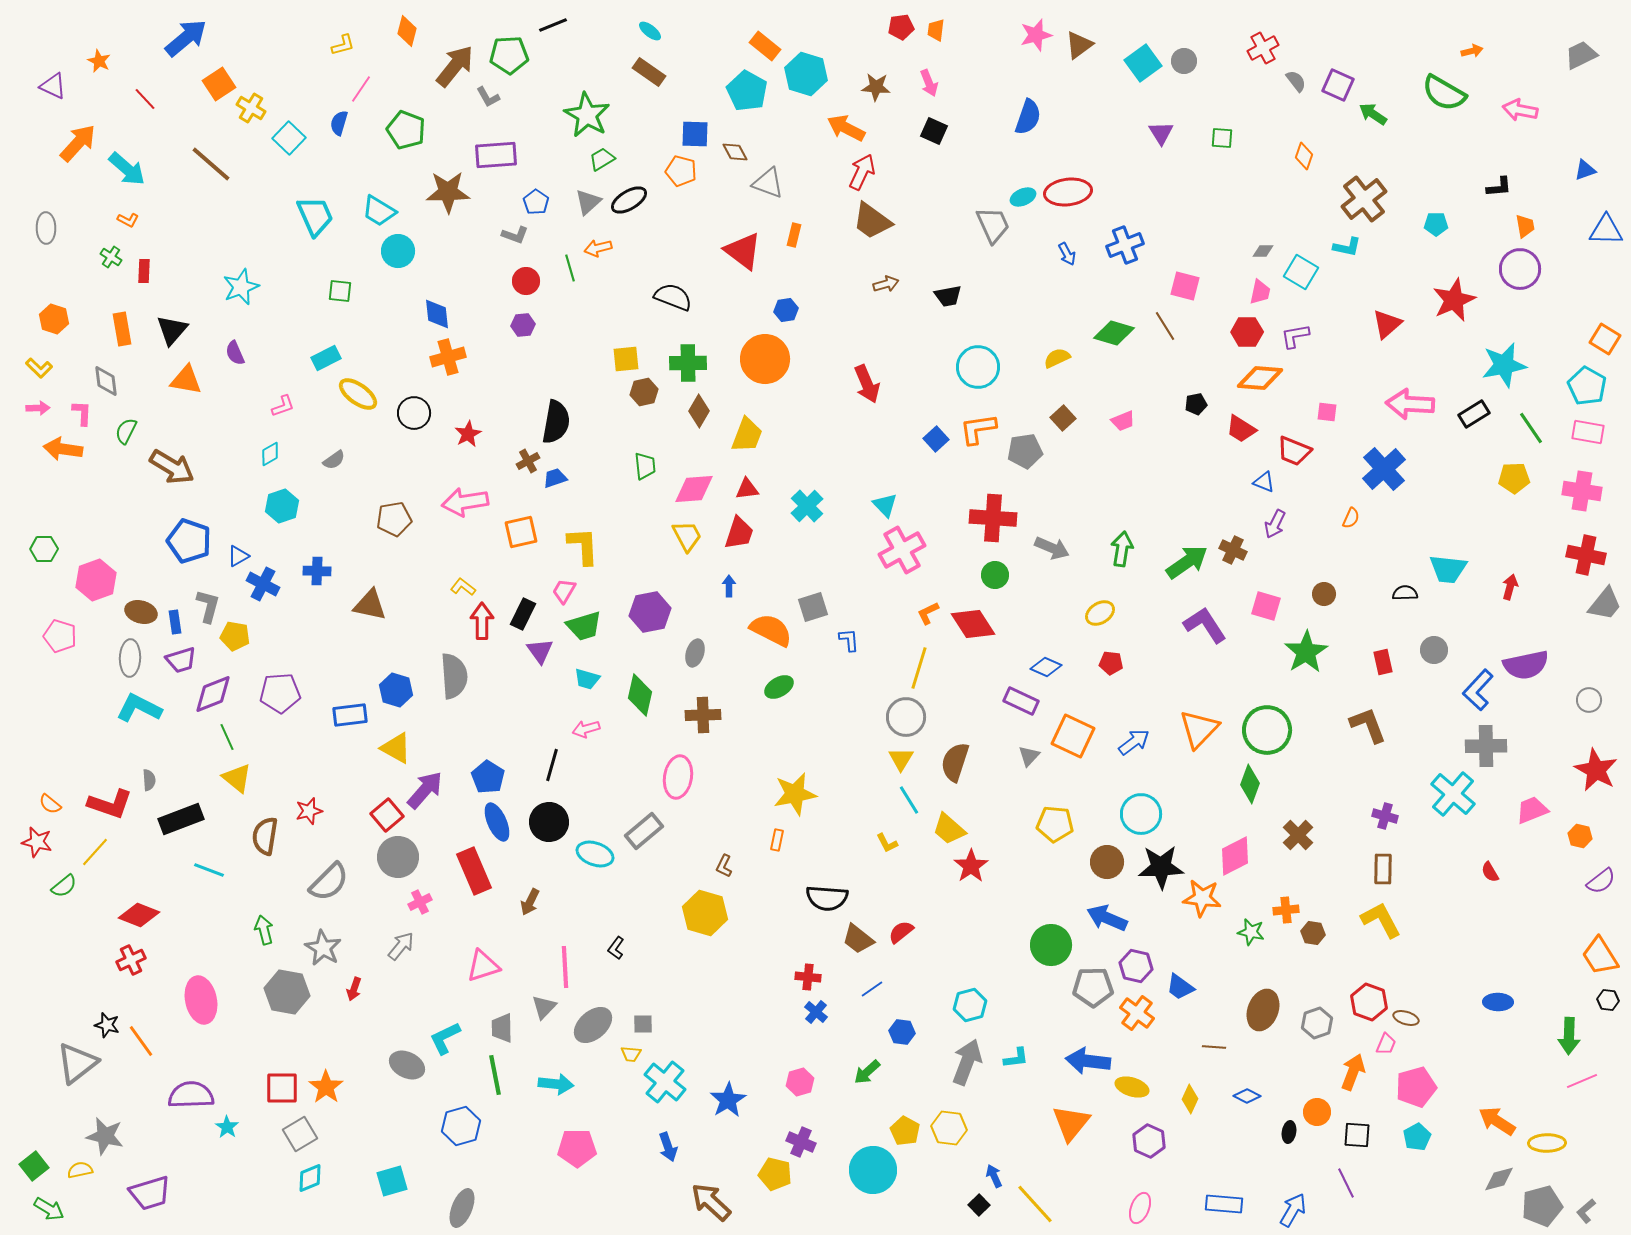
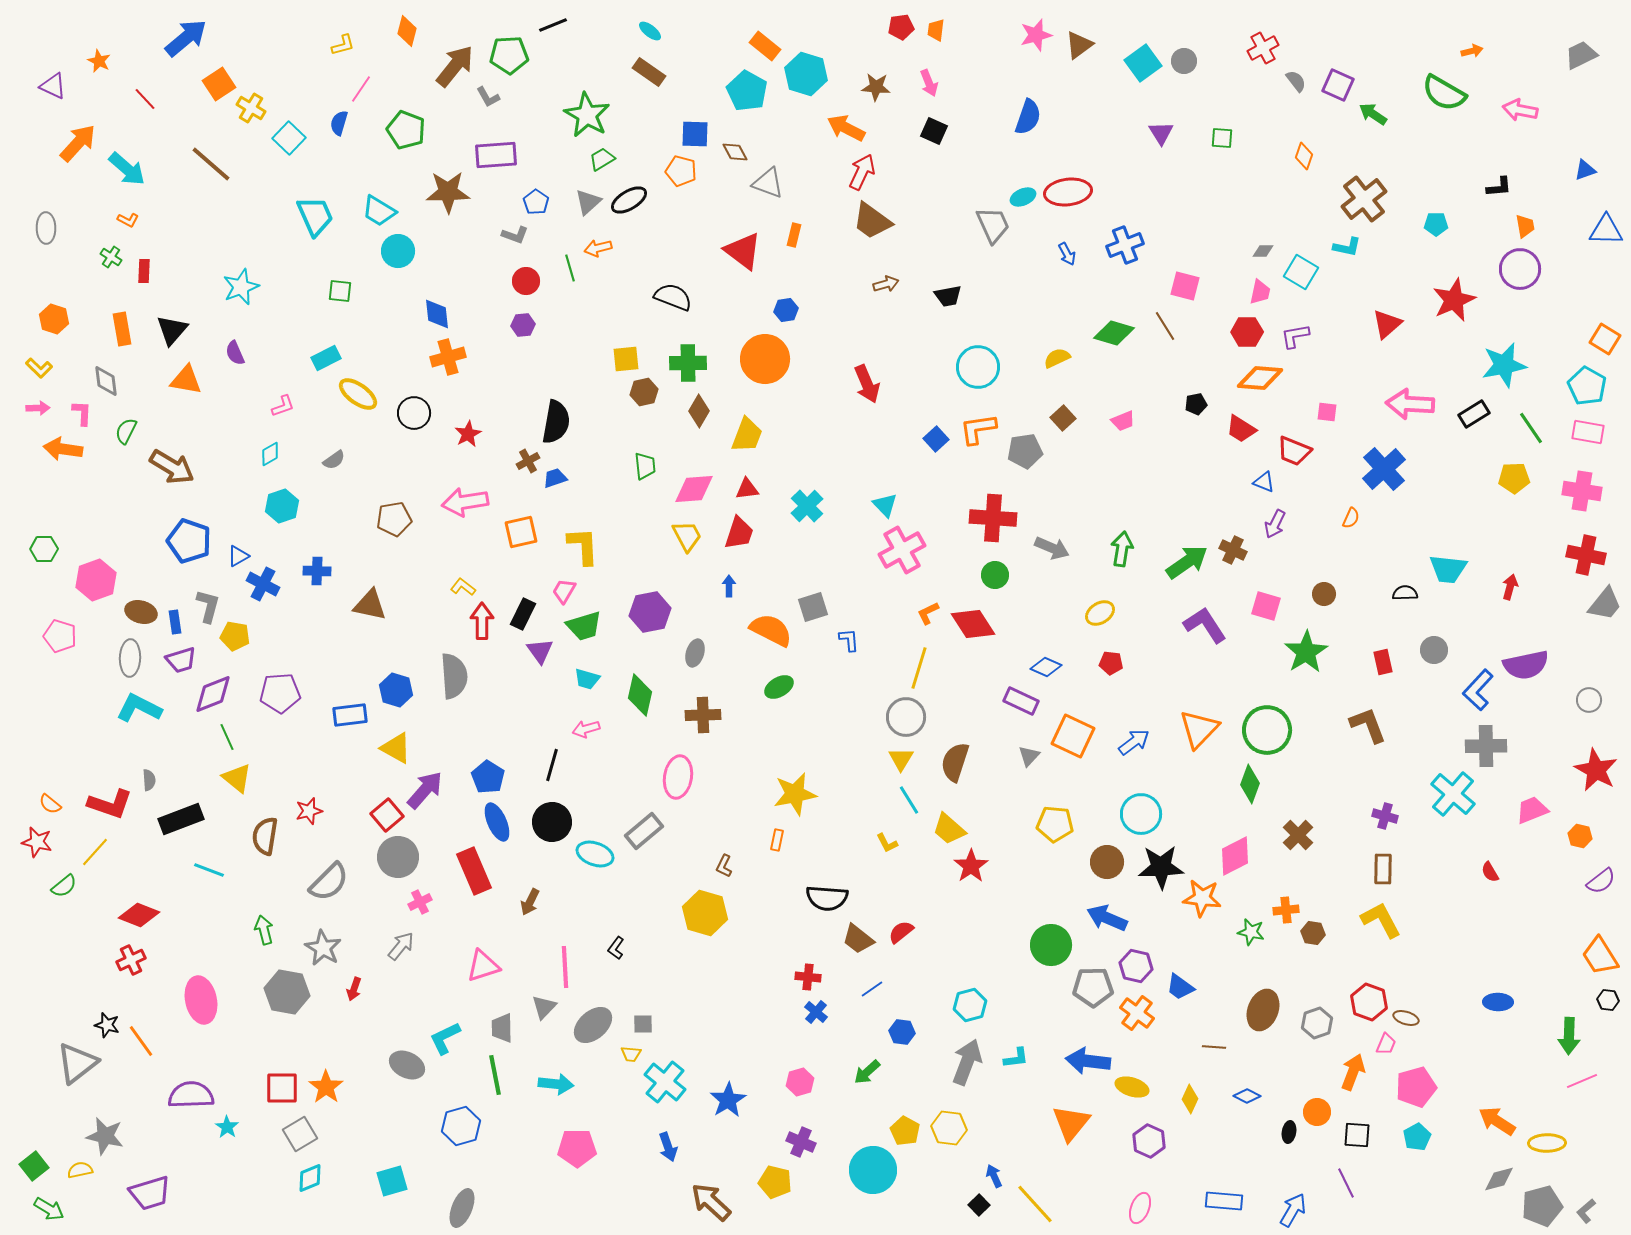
black circle at (549, 822): moved 3 px right
yellow pentagon at (775, 1174): moved 8 px down
blue rectangle at (1224, 1204): moved 3 px up
